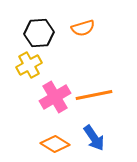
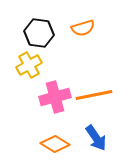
black hexagon: rotated 12 degrees clockwise
pink cross: rotated 16 degrees clockwise
blue arrow: moved 2 px right
